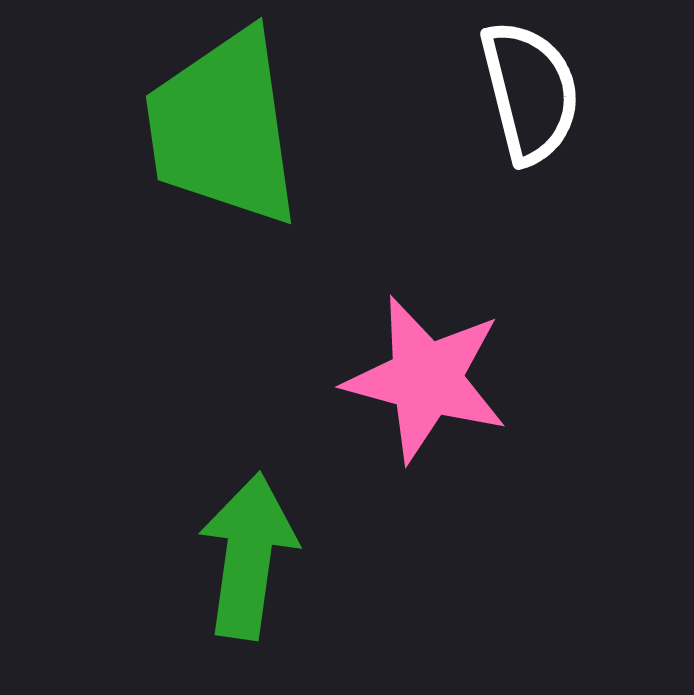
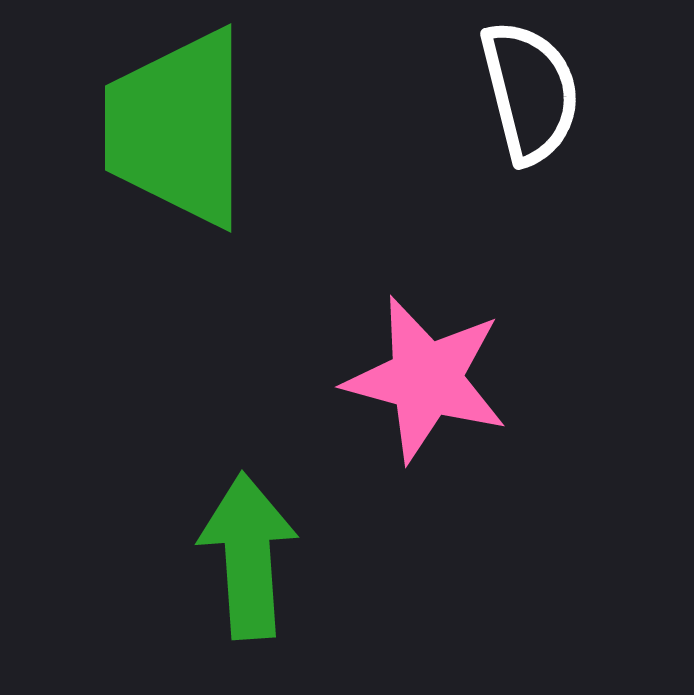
green trapezoid: moved 46 px left; rotated 8 degrees clockwise
green arrow: rotated 12 degrees counterclockwise
